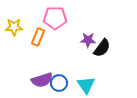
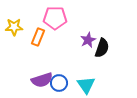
purple star: rotated 28 degrees counterclockwise
black semicircle: rotated 18 degrees counterclockwise
